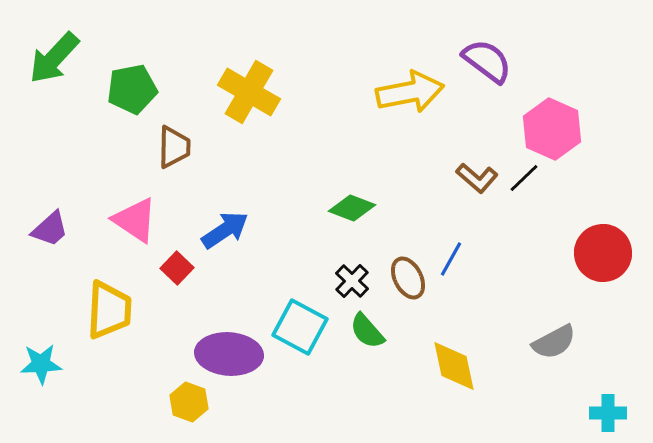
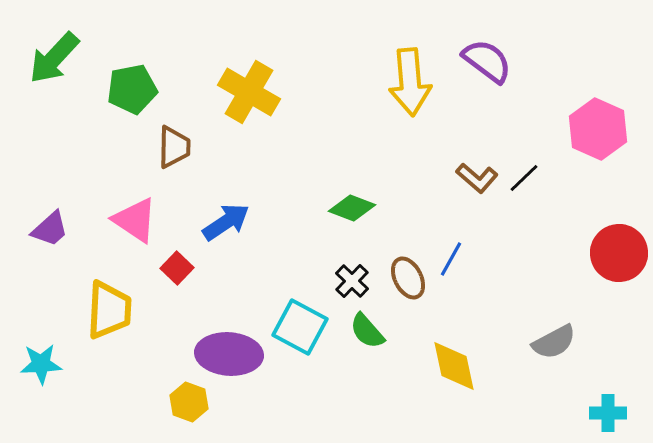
yellow arrow: moved 10 px up; rotated 96 degrees clockwise
pink hexagon: moved 46 px right
blue arrow: moved 1 px right, 8 px up
red circle: moved 16 px right
